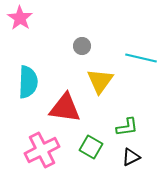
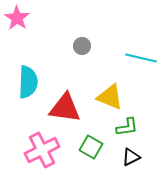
pink star: moved 3 px left
yellow triangle: moved 10 px right, 16 px down; rotated 44 degrees counterclockwise
